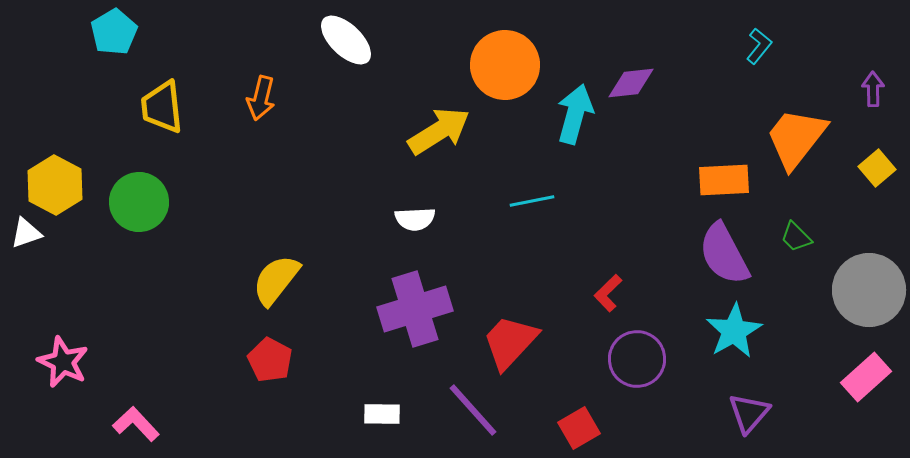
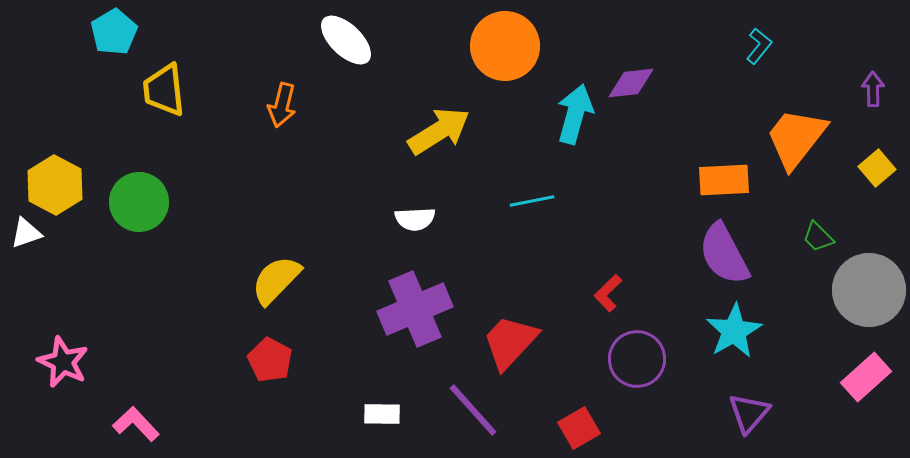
orange circle: moved 19 px up
orange arrow: moved 21 px right, 7 px down
yellow trapezoid: moved 2 px right, 17 px up
green trapezoid: moved 22 px right
yellow semicircle: rotated 6 degrees clockwise
purple cross: rotated 6 degrees counterclockwise
